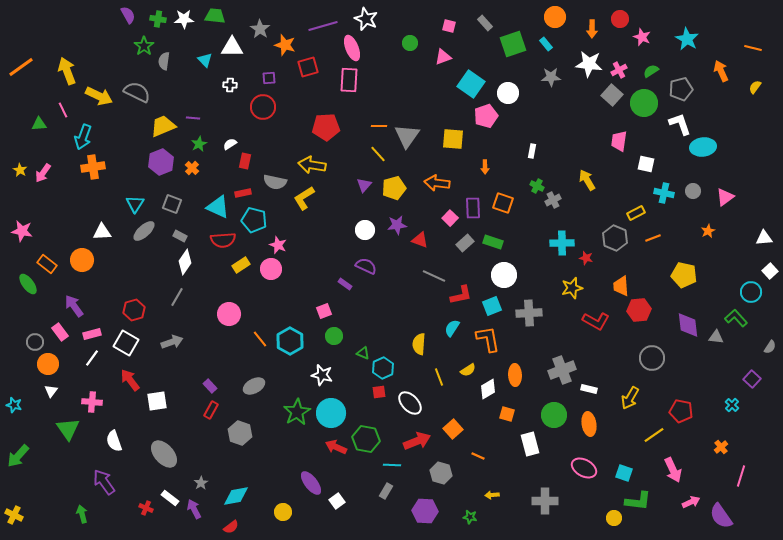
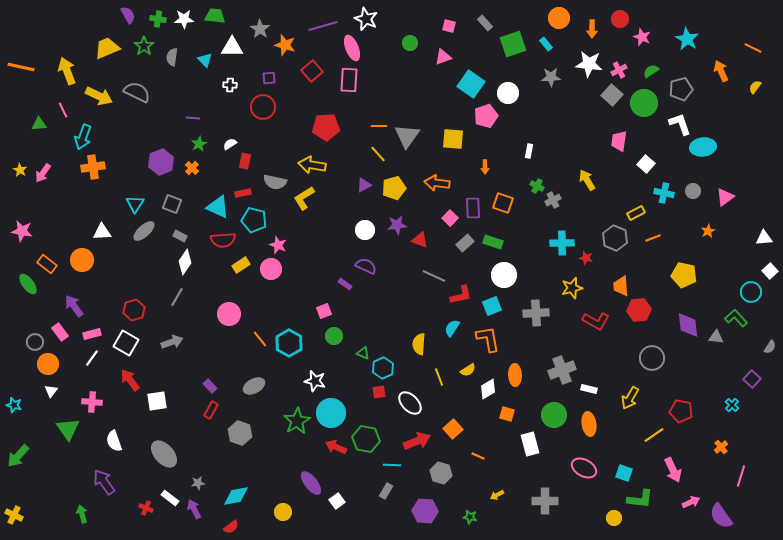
orange circle at (555, 17): moved 4 px right, 1 px down
orange line at (753, 48): rotated 12 degrees clockwise
gray semicircle at (164, 61): moved 8 px right, 4 px up
orange line at (21, 67): rotated 48 degrees clockwise
red square at (308, 67): moved 4 px right, 4 px down; rotated 25 degrees counterclockwise
yellow trapezoid at (163, 126): moved 56 px left, 78 px up
white rectangle at (532, 151): moved 3 px left
white square at (646, 164): rotated 30 degrees clockwise
purple triangle at (364, 185): rotated 21 degrees clockwise
gray cross at (529, 313): moved 7 px right
cyan hexagon at (290, 341): moved 1 px left, 2 px down
white star at (322, 375): moved 7 px left, 6 px down
green star at (297, 412): moved 9 px down
gray star at (201, 483): moved 3 px left; rotated 24 degrees clockwise
yellow arrow at (492, 495): moved 5 px right; rotated 24 degrees counterclockwise
green L-shape at (638, 501): moved 2 px right, 2 px up
